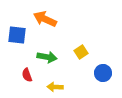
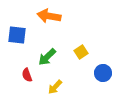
orange arrow: moved 4 px right, 3 px up; rotated 15 degrees counterclockwise
green arrow: rotated 126 degrees clockwise
yellow arrow: rotated 49 degrees counterclockwise
